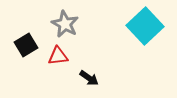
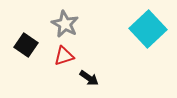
cyan square: moved 3 px right, 3 px down
black square: rotated 25 degrees counterclockwise
red triangle: moved 6 px right; rotated 10 degrees counterclockwise
